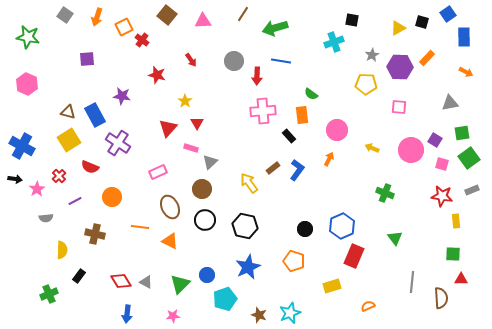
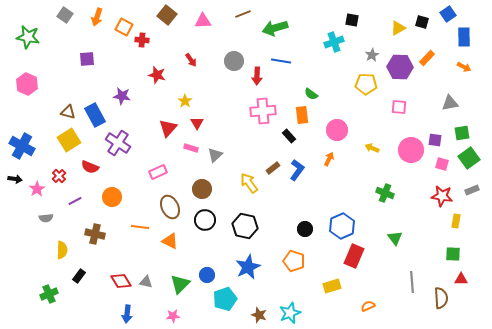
brown line at (243, 14): rotated 35 degrees clockwise
orange square at (124, 27): rotated 36 degrees counterclockwise
red cross at (142, 40): rotated 32 degrees counterclockwise
orange arrow at (466, 72): moved 2 px left, 5 px up
purple square at (435, 140): rotated 24 degrees counterclockwise
gray triangle at (210, 162): moved 5 px right, 7 px up
yellow rectangle at (456, 221): rotated 16 degrees clockwise
gray triangle at (146, 282): rotated 16 degrees counterclockwise
gray line at (412, 282): rotated 10 degrees counterclockwise
